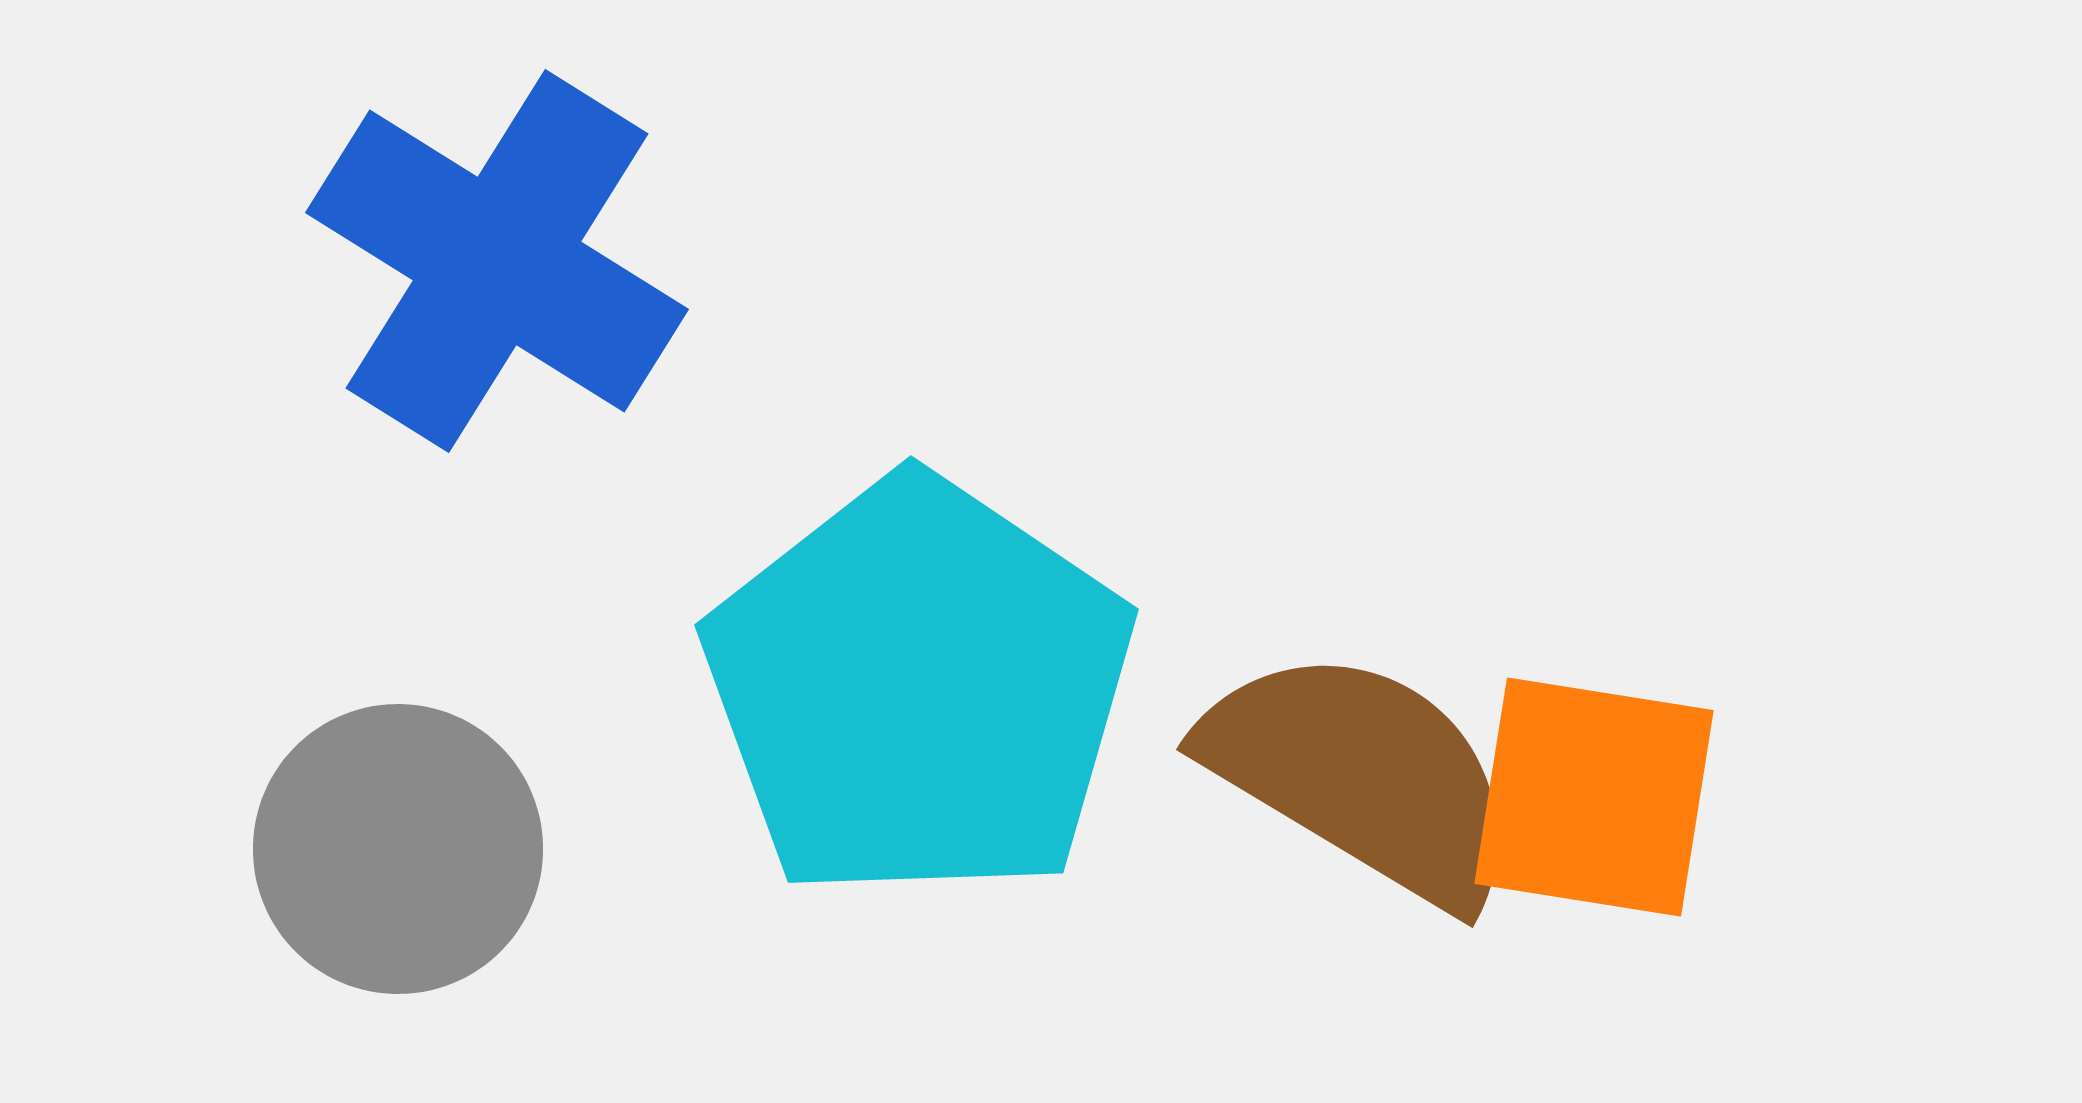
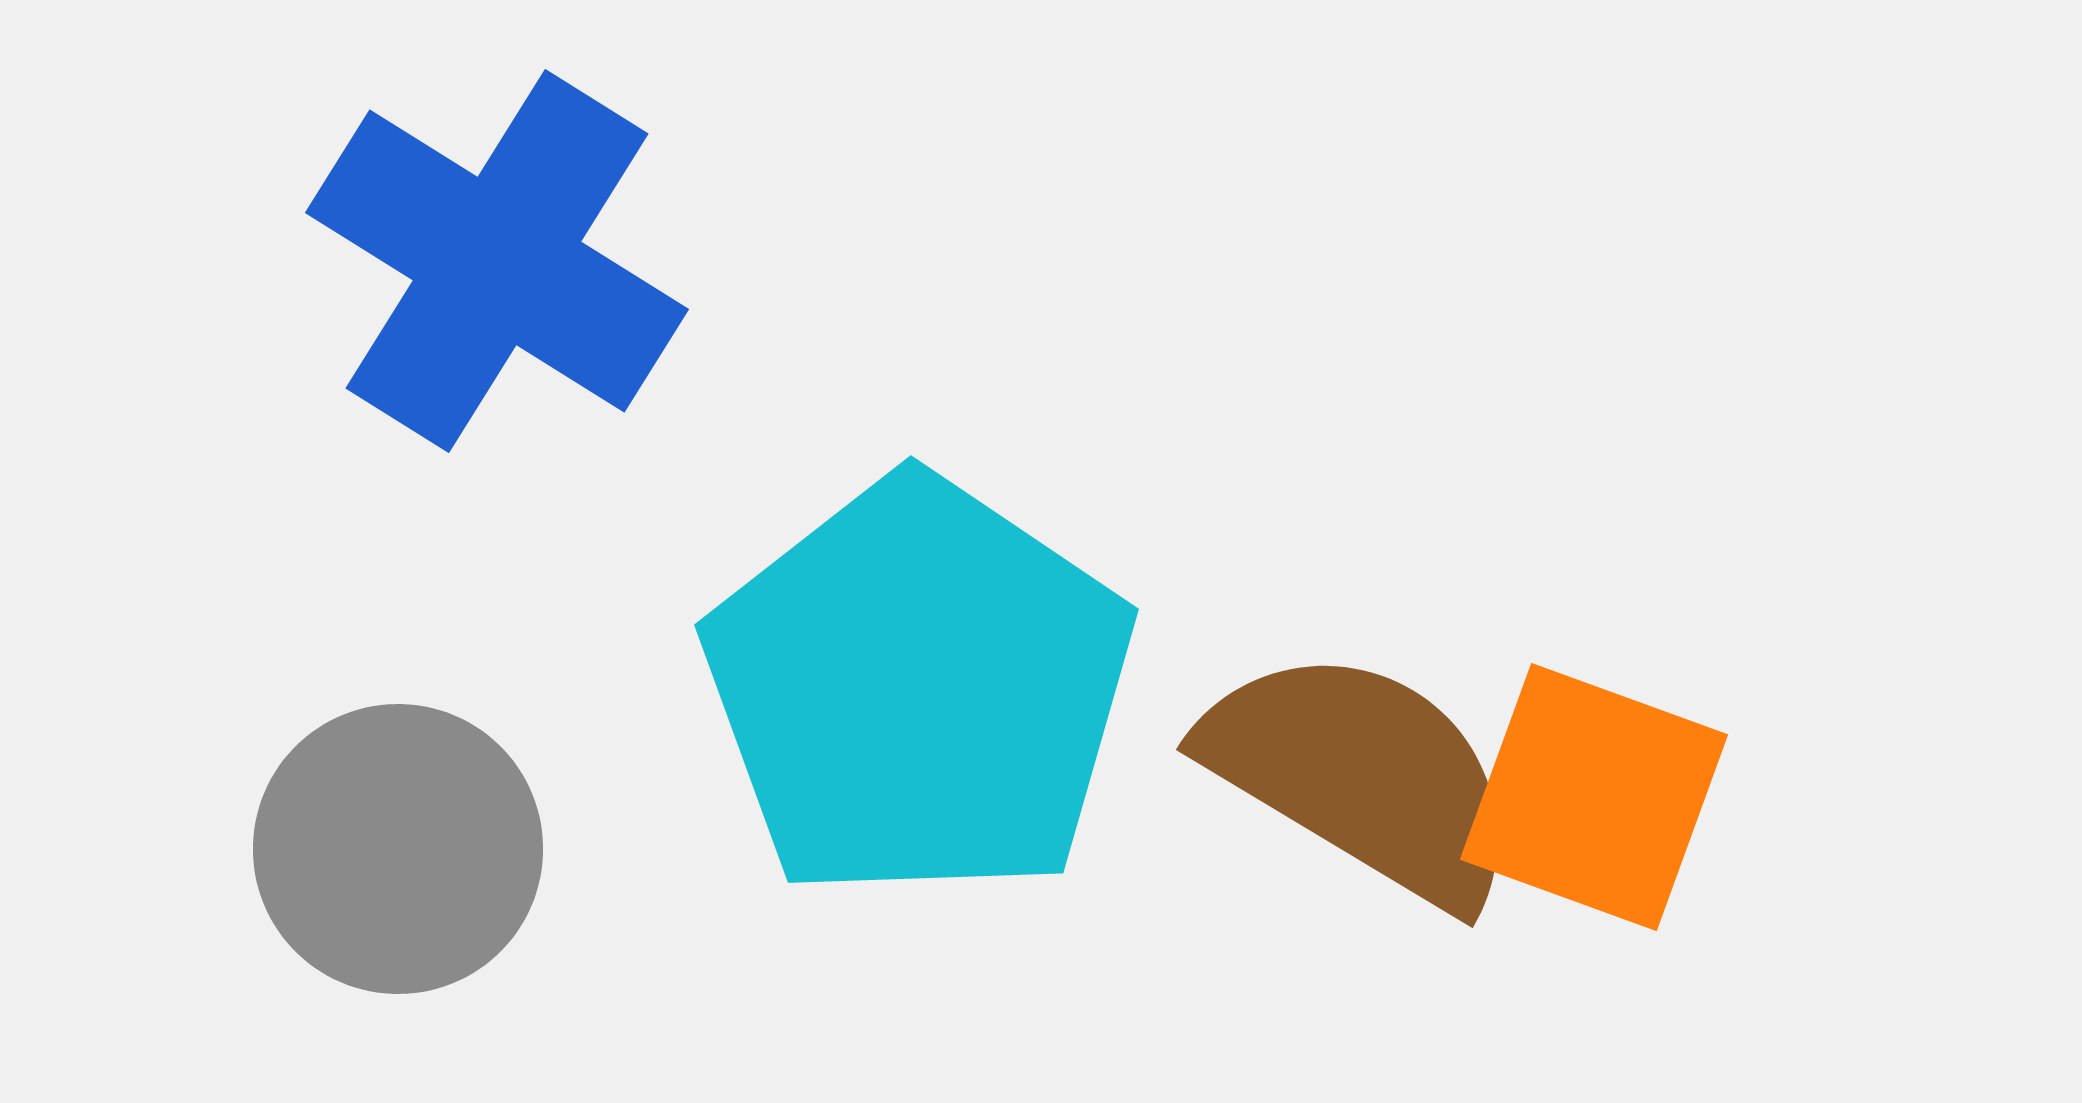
orange square: rotated 11 degrees clockwise
